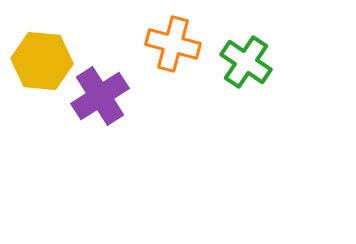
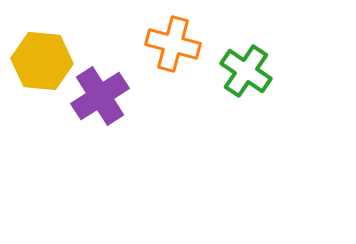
green cross: moved 9 px down
